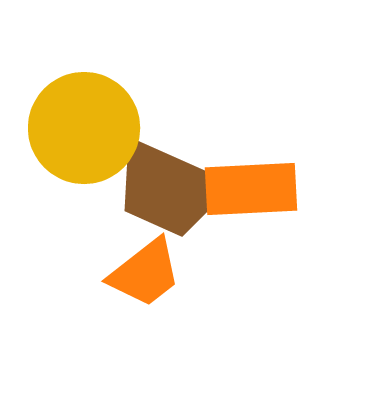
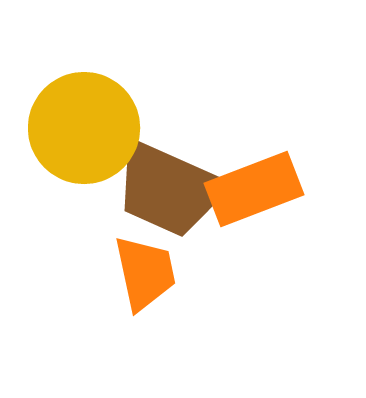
orange rectangle: moved 3 px right; rotated 18 degrees counterclockwise
orange trapezoid: rotated 64 degrees counterclockwise
